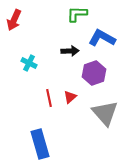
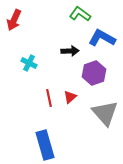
green L-shape: moved 3 px right; rotated 35 degrees clockwise
blue rectangle: moved 5 px right, 1 px down
